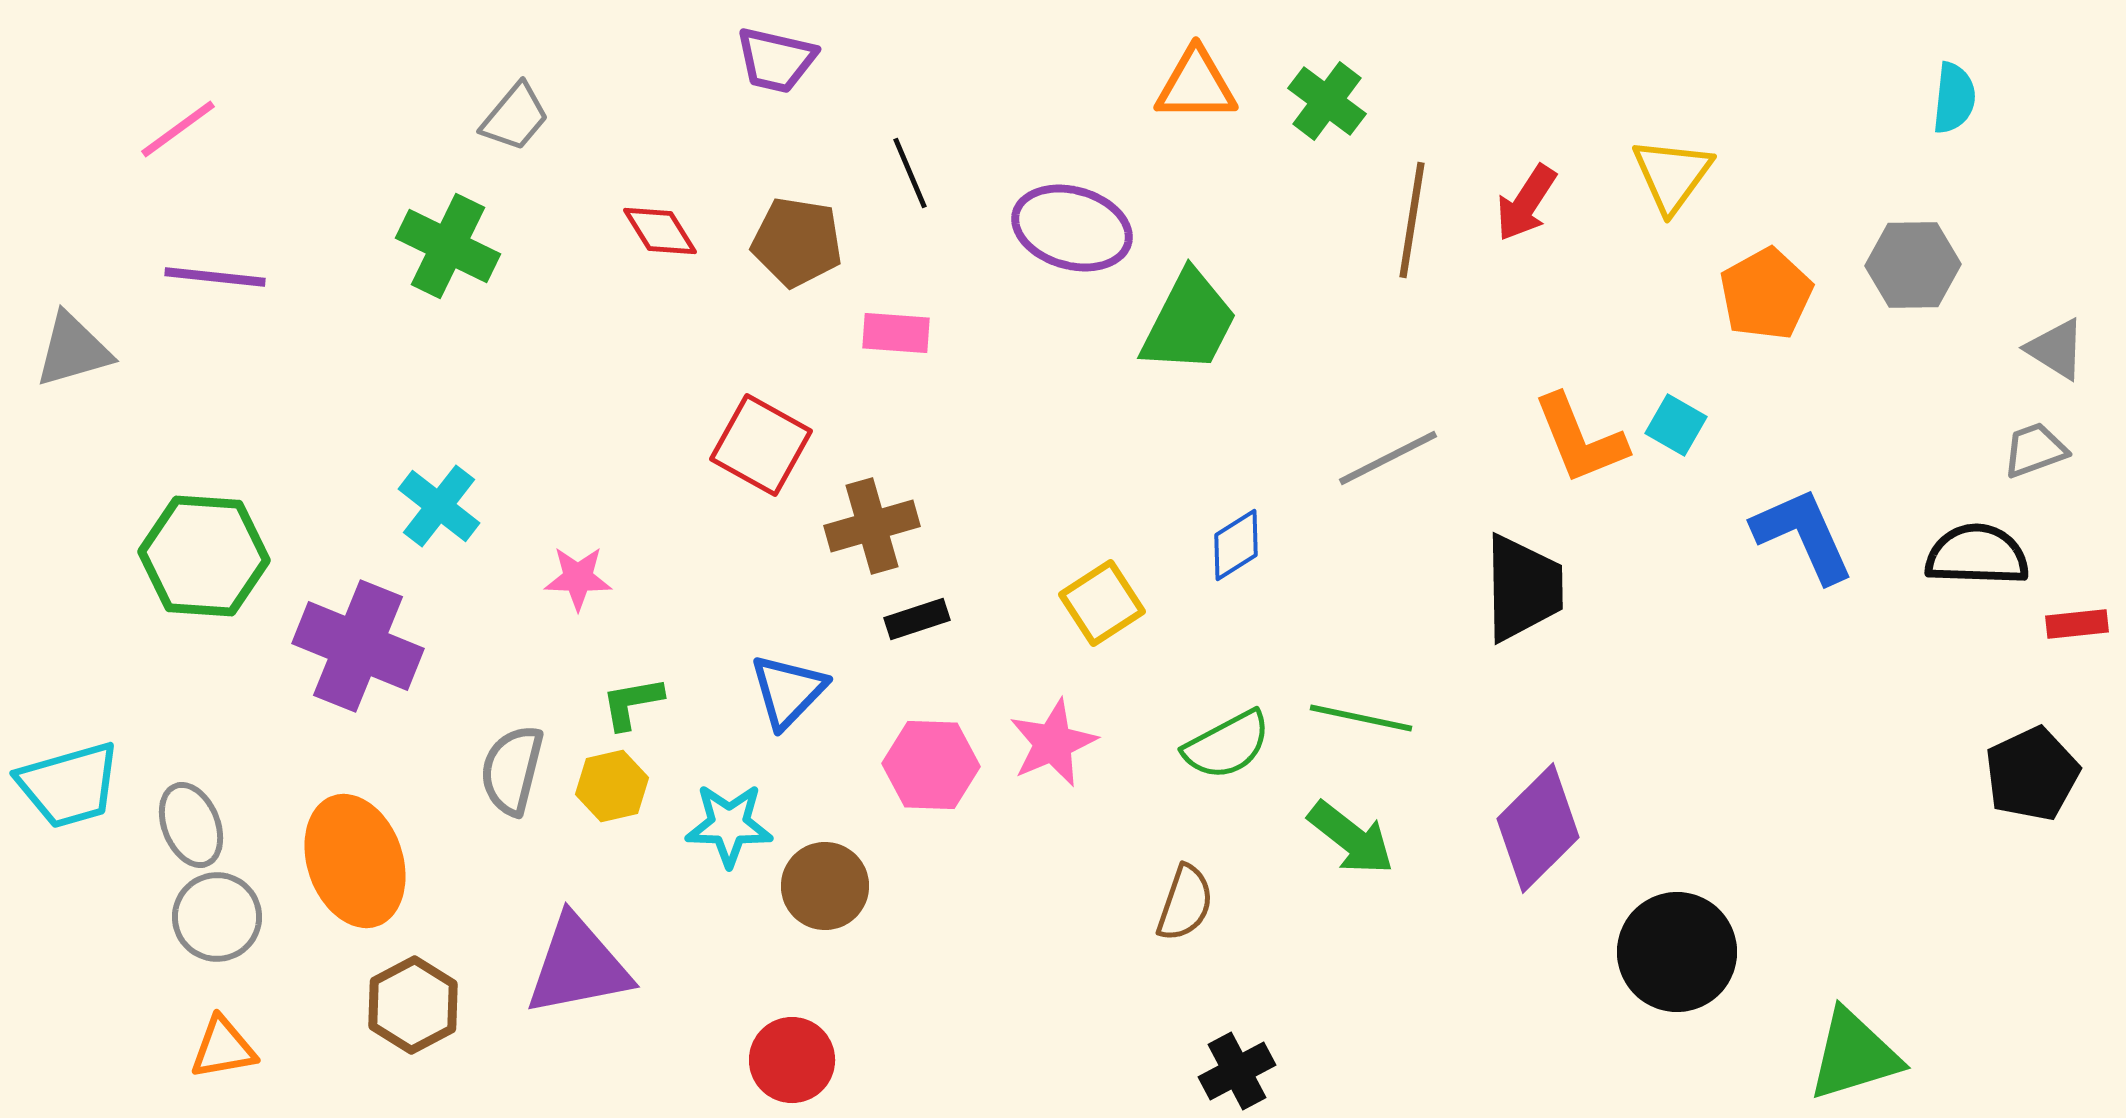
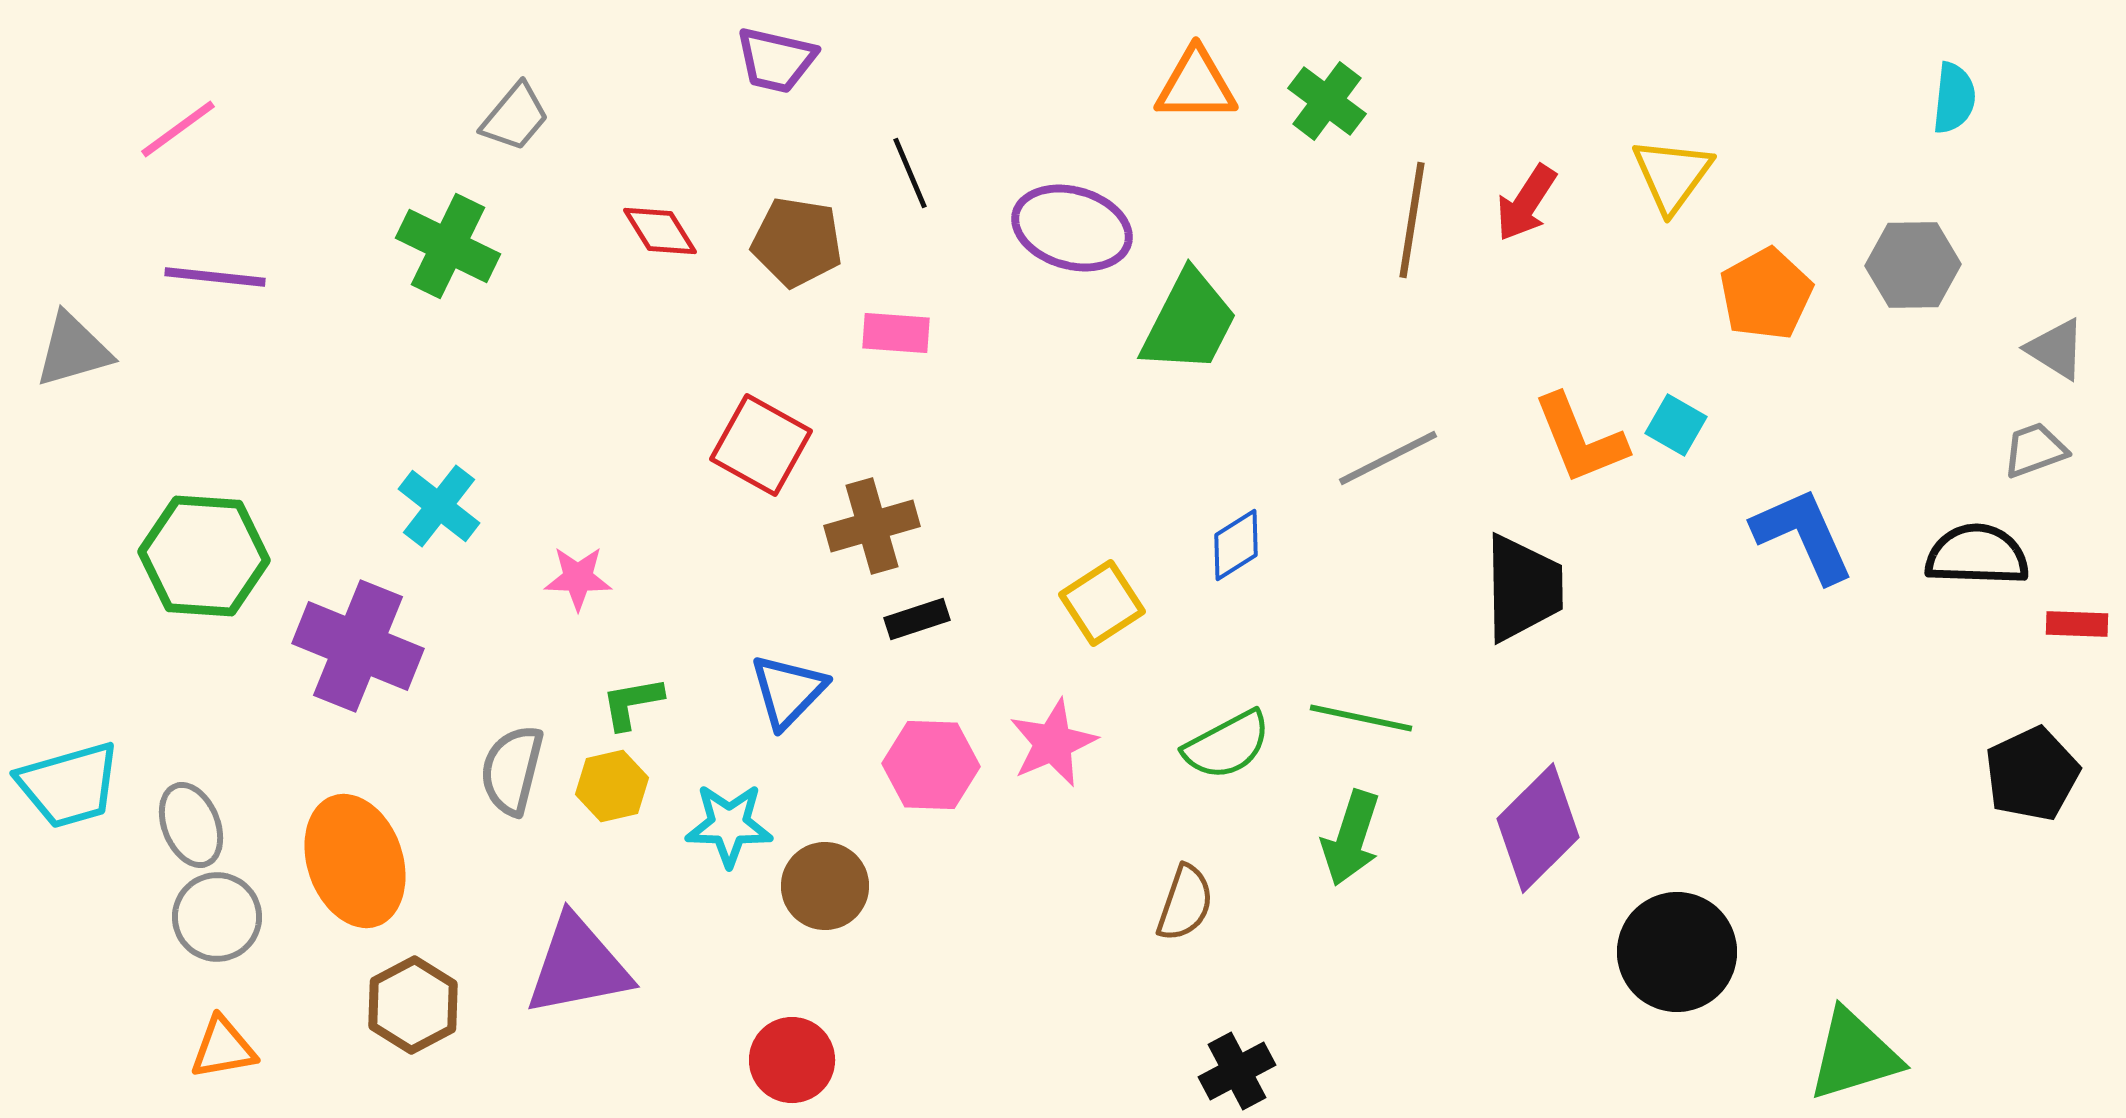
red rectangle at (2077, 624): rotated 8 degrees clockwise
green arrow at (1351, 838): rotated 70 degrees clockwise
